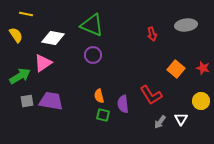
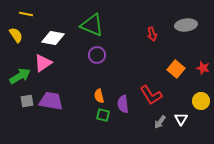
purple circle: moved 4 px right
